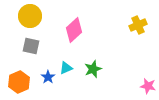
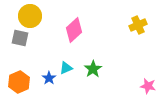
gray square: moved 11 px left, 8 px up
green star: rotated 12 degrees counterclockwise
blue star: moved 1 px right, 1 px down
